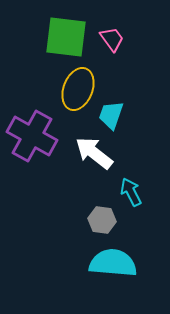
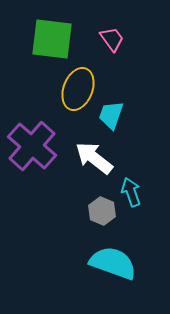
green square: moved 14 px left, 2 px down
purple cross: moved 10 px down; rotated 12 degrees clockwise
white arrow: moved 5 px down
cyan arrow: rotated 8 degrees clockwise
gray hexagon: moved 9 px up; rotated 16 degrees clockwise
cyan semicircle: rotated 15 degrees clockwise
